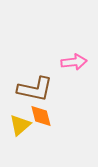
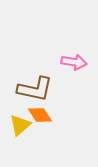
pink arrow: rotated 15 degrees clockwise
orange diamond: moved 1 px left, 1 px up; rotated 20 degrees counterclockwise
